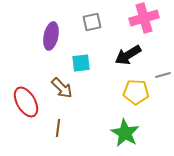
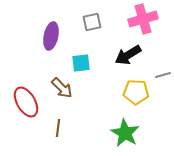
pink cross: moved 1 px left, 1 px down
